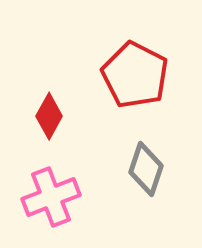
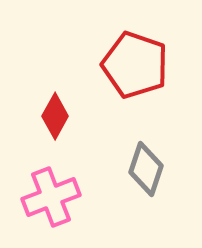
red pentagon: moved 10 px up; rotated 8 degrees counterclockwise
red diamond: moved 6 px right
